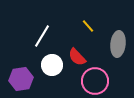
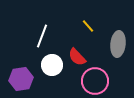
white line: rotated 10 degrees counterclockwise
